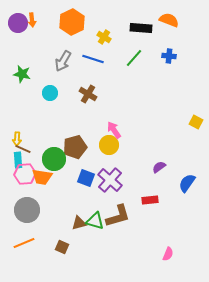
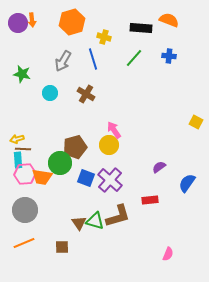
orange hexagon: rotated 10 degrees clockwise
yellow cross: rotated 16 degrees counterclockwise
blue line: rotated 55 degrees clockwise
brown cross: moved 2 px left
yellow arrow: rotated 72 degrees clockwise
brown line: rotated 21 degrees counterclockwise
green circle: moved 6 px right, 4 px down
gray circle: moved 2 px left
brown triangle: rotated 49 degrees counterclockwise
brown square: rotated 24 degrees counterclockwise
